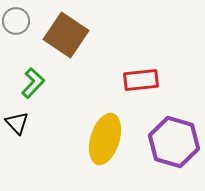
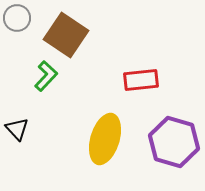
gray circle: moved 1 px right, 3 px up
green L-shape: moved 13 px right, 7 px up
black triangle: moved 6 px down
